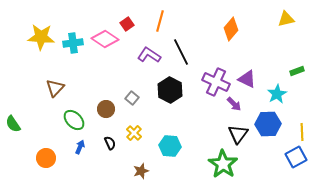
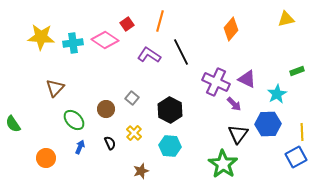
pink diamond: moved 1 px down
black hexagon: moved 20 px down
